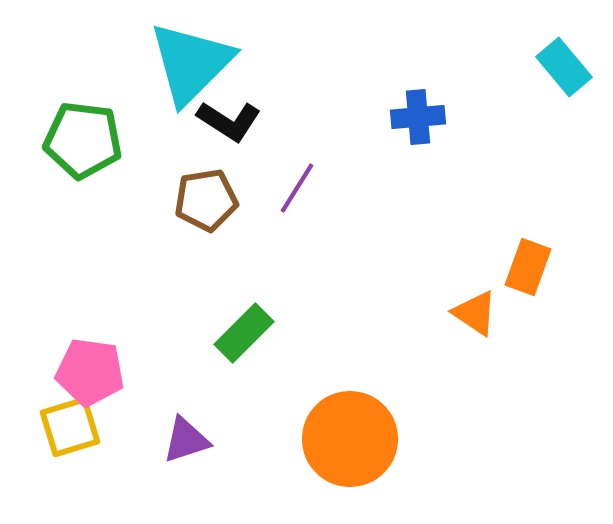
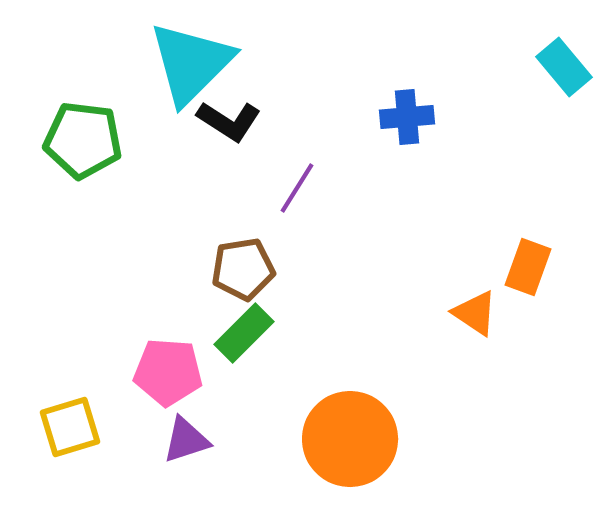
blue cross: moved 11 px left
brown pentagon: moved 37 px right, 69 px down
pink pentagon: moved 78 px right; rotated 4 degrees counterclockwise
